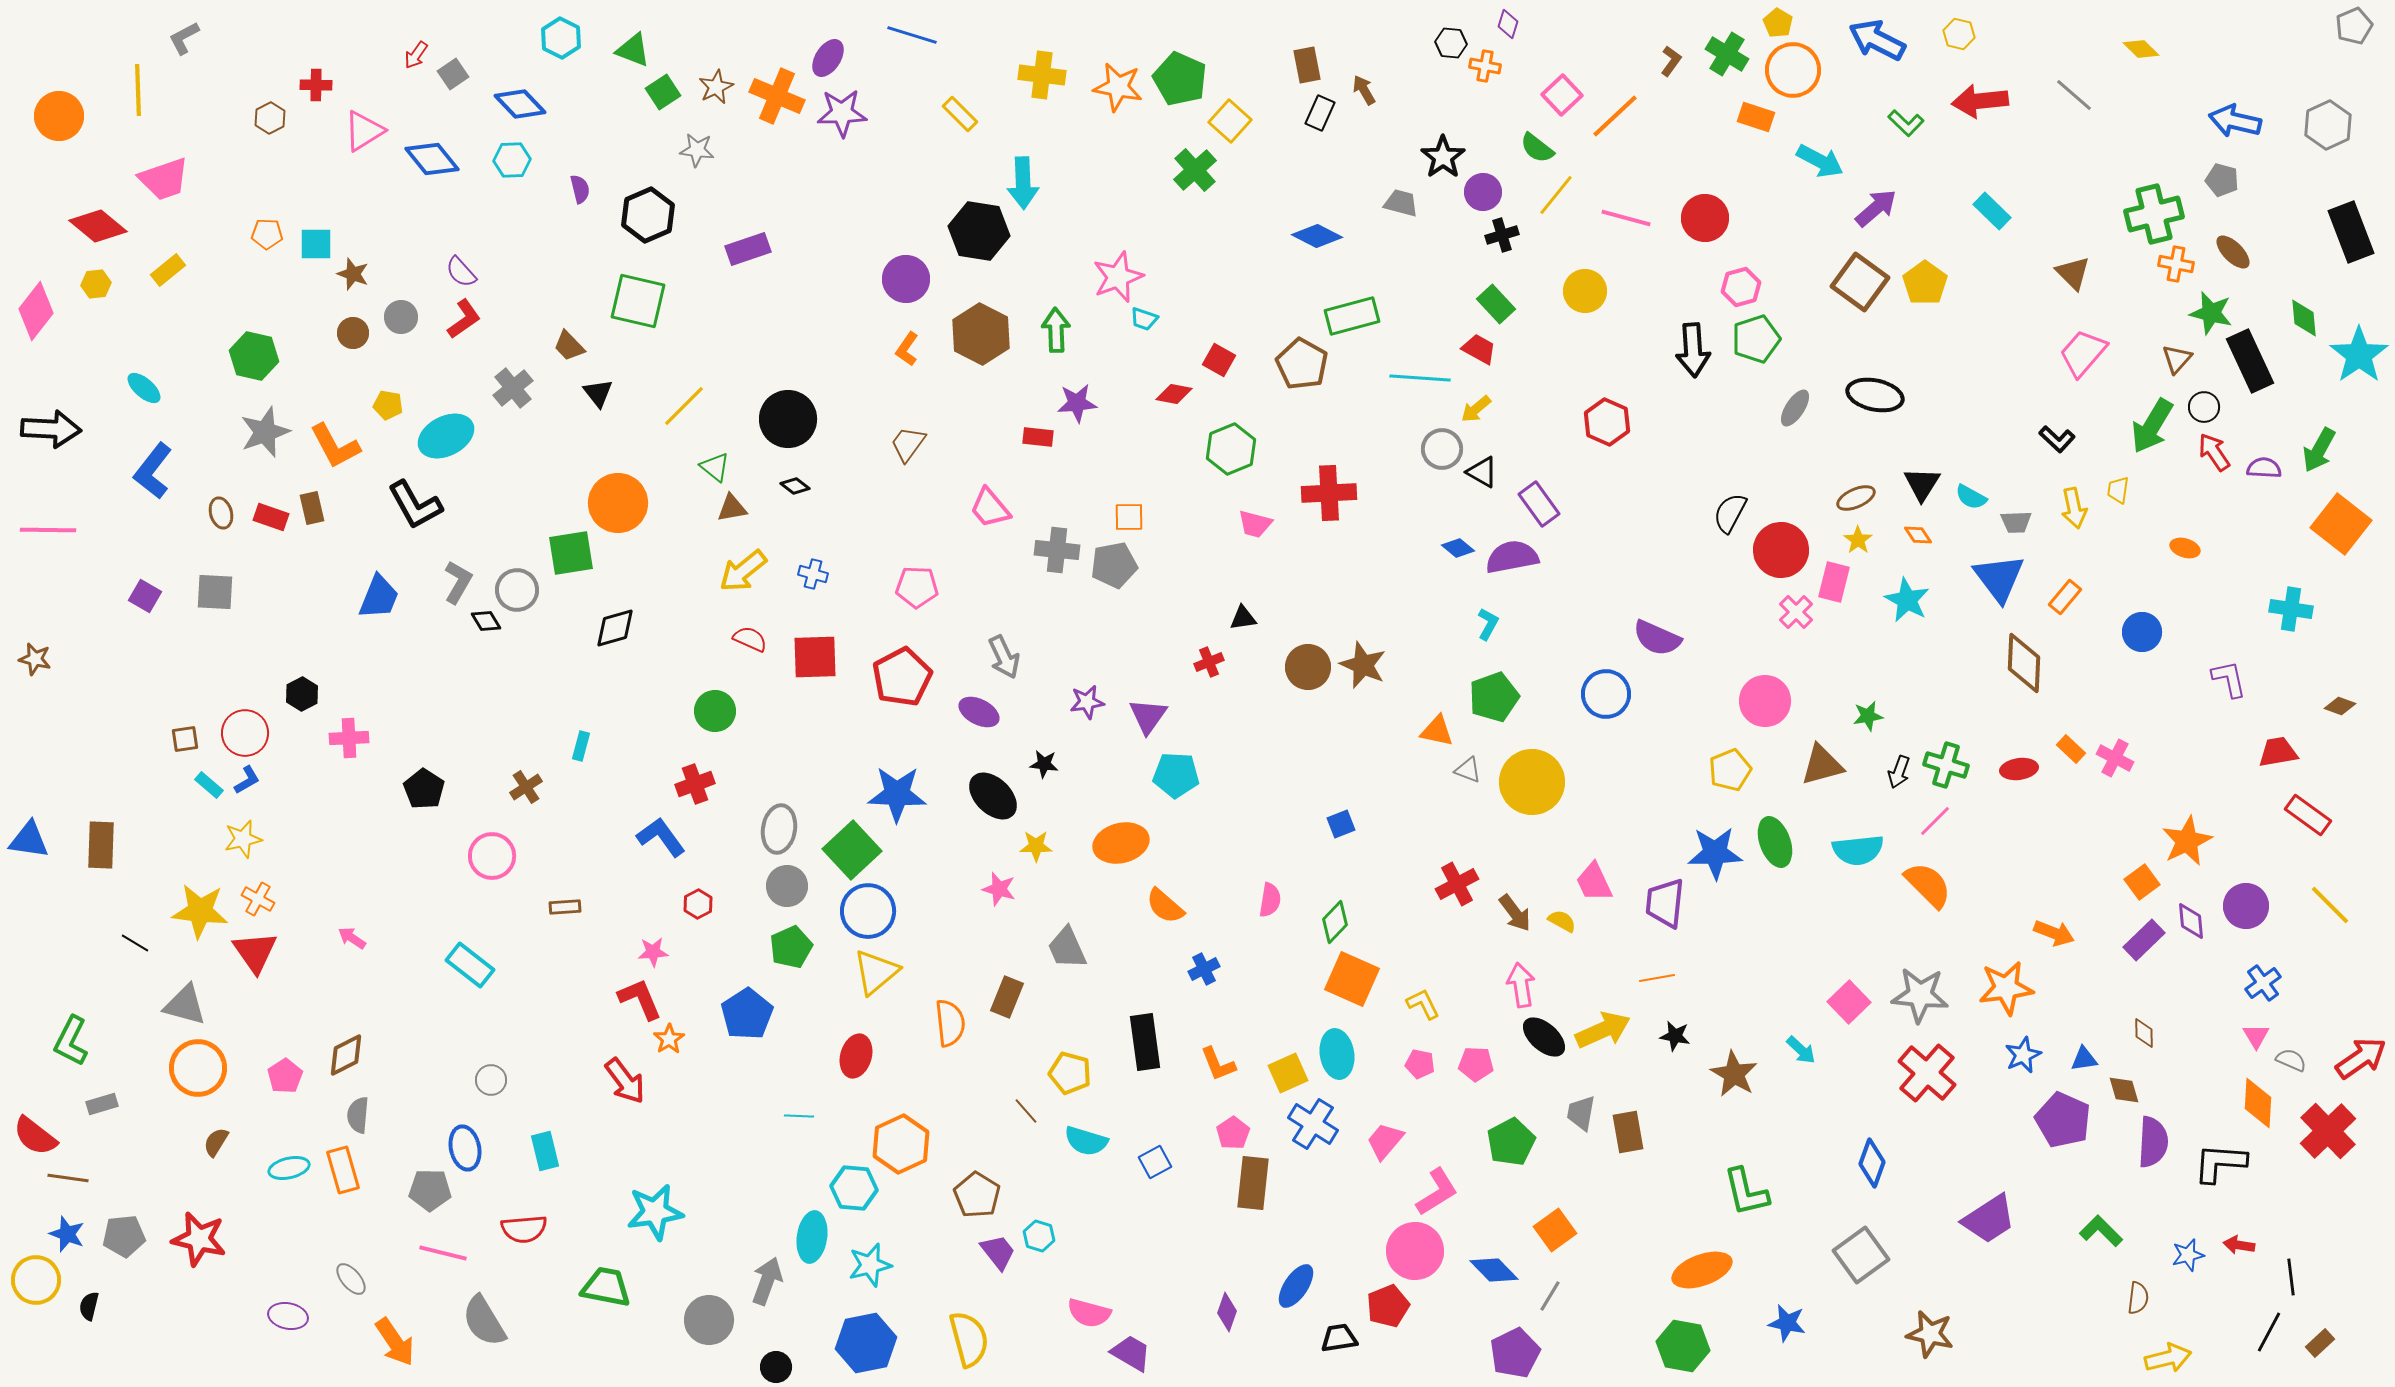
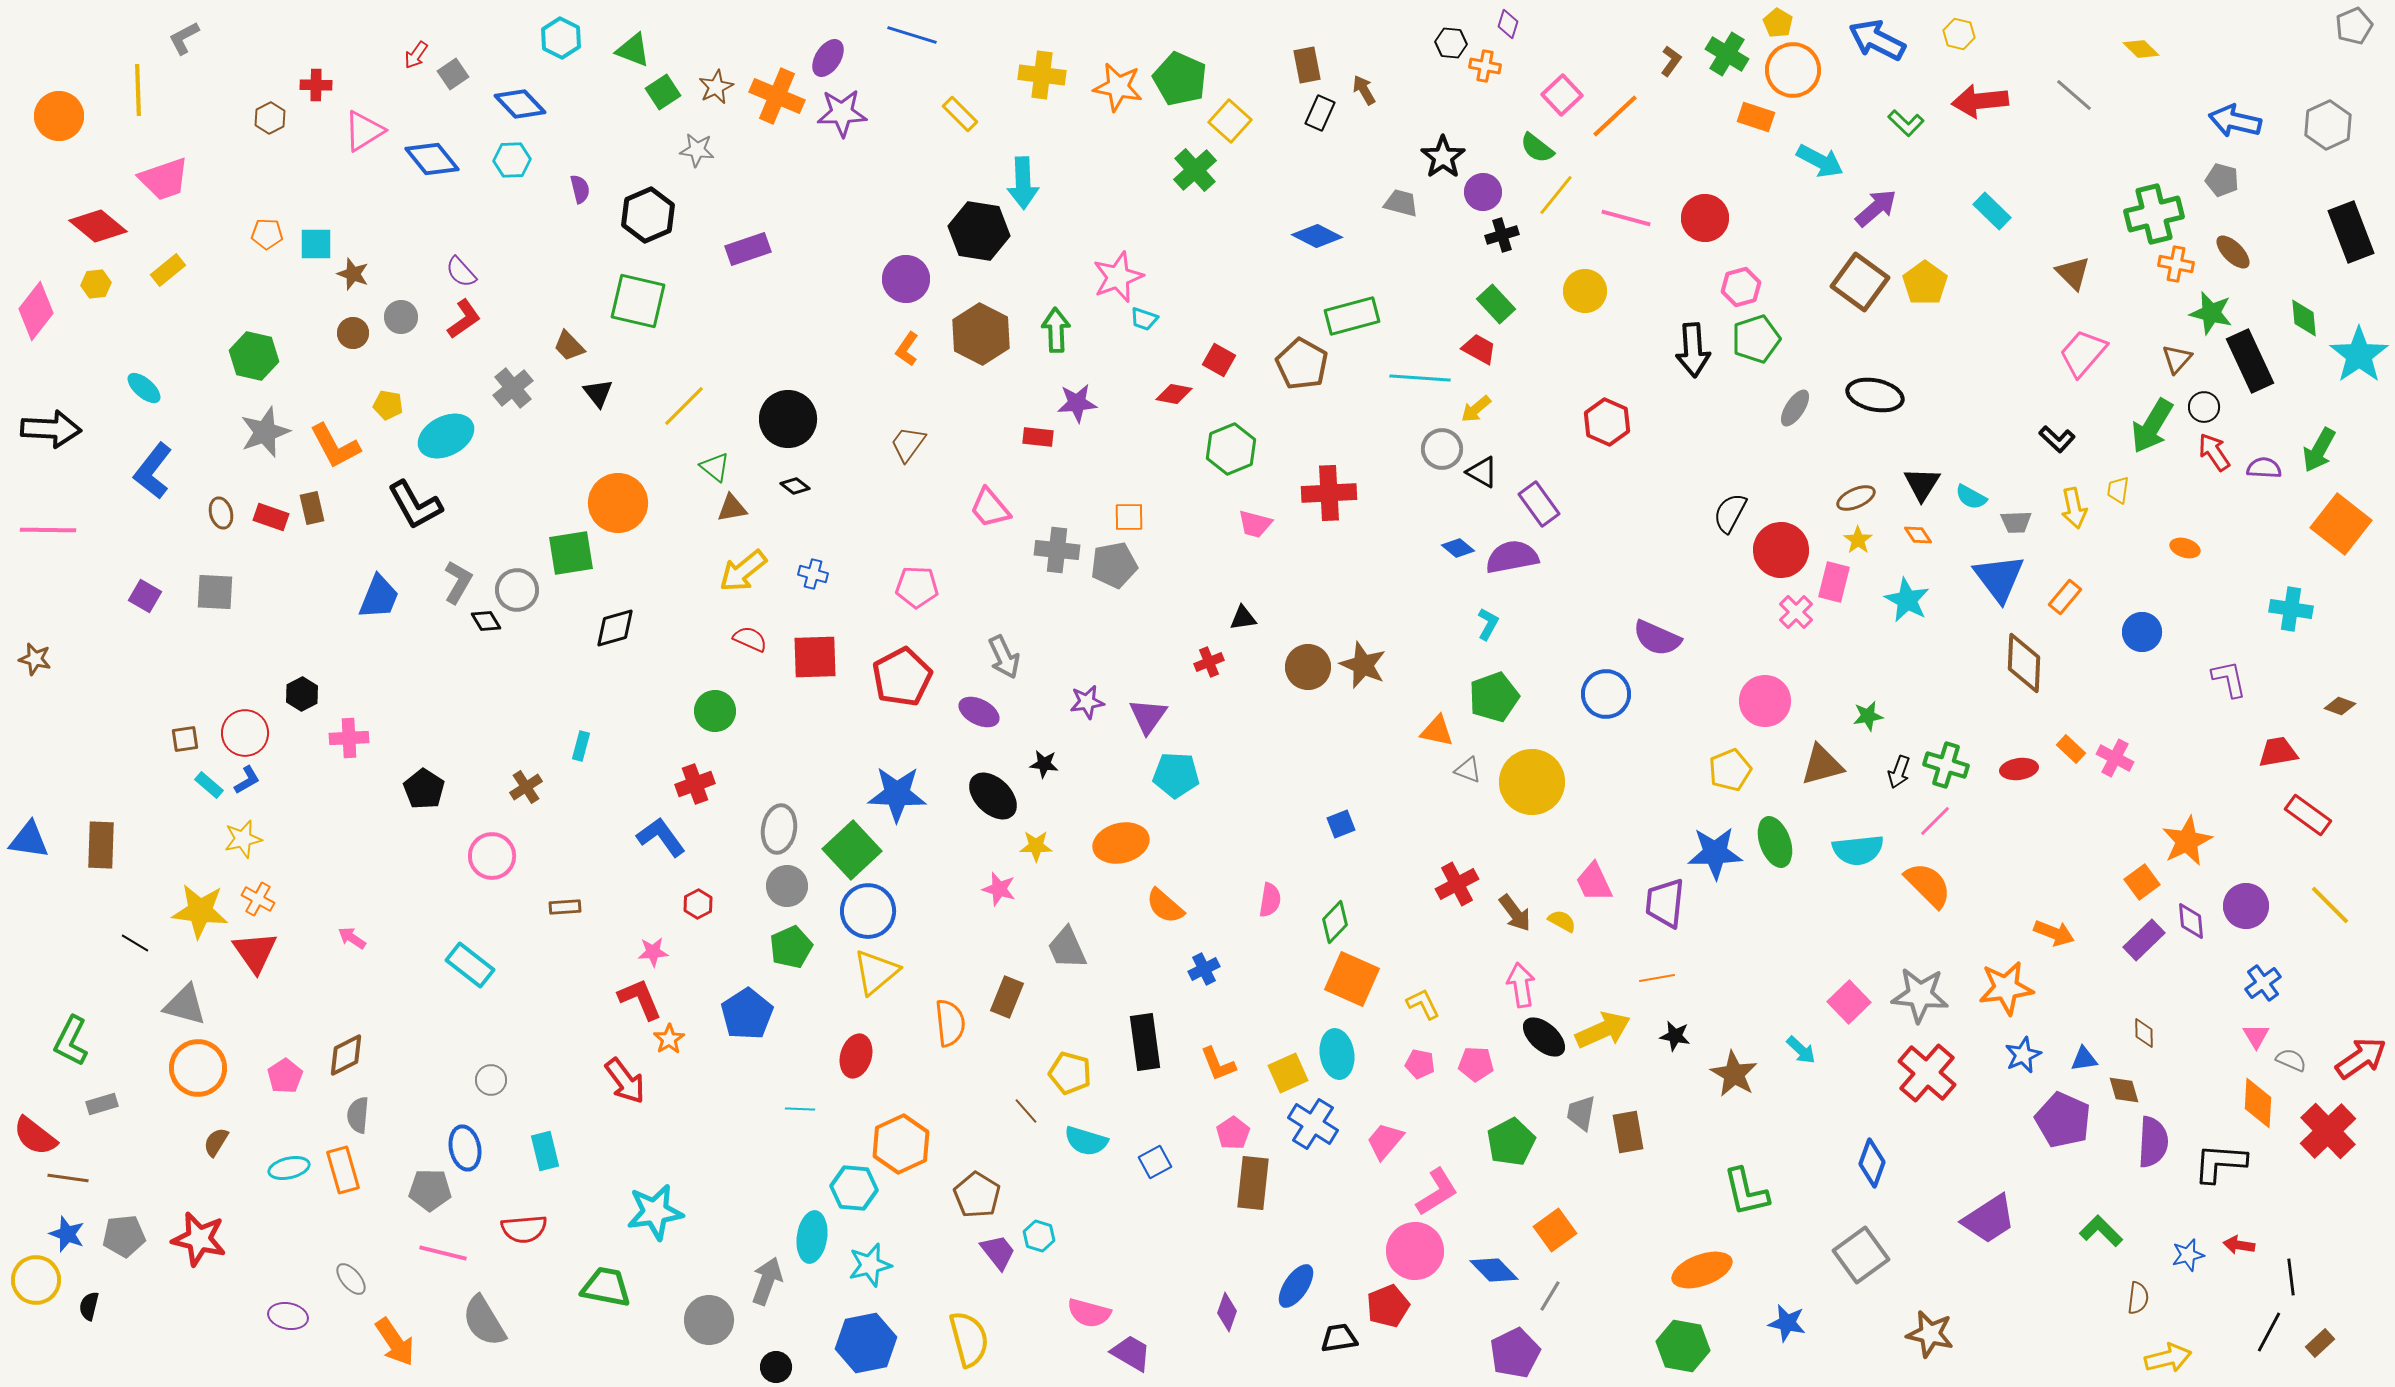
cyan line at (799, 1116): moved 1 px right, 7 px up
